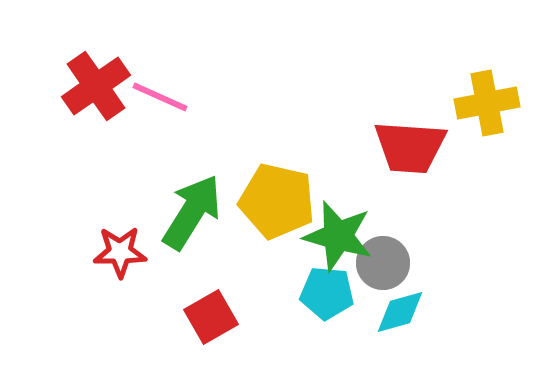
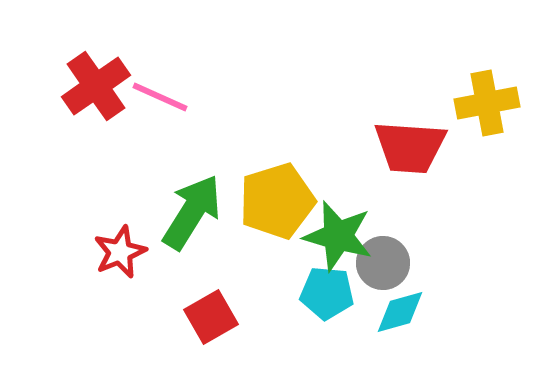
yellow pentagon: rotated 30 degrees counterclockwise
red star: rotated 22 degrees counterclockwise
